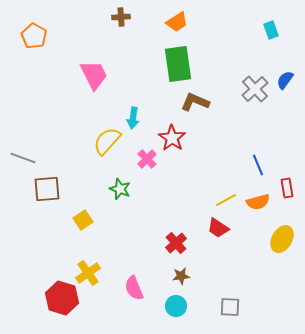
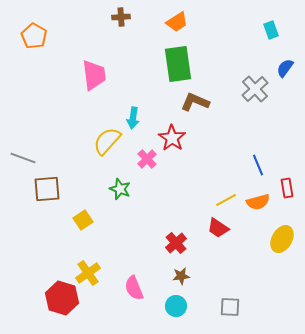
pink trapezoid: rotated 20 degrees clockwise
blue semicircle: moved 12 px up
